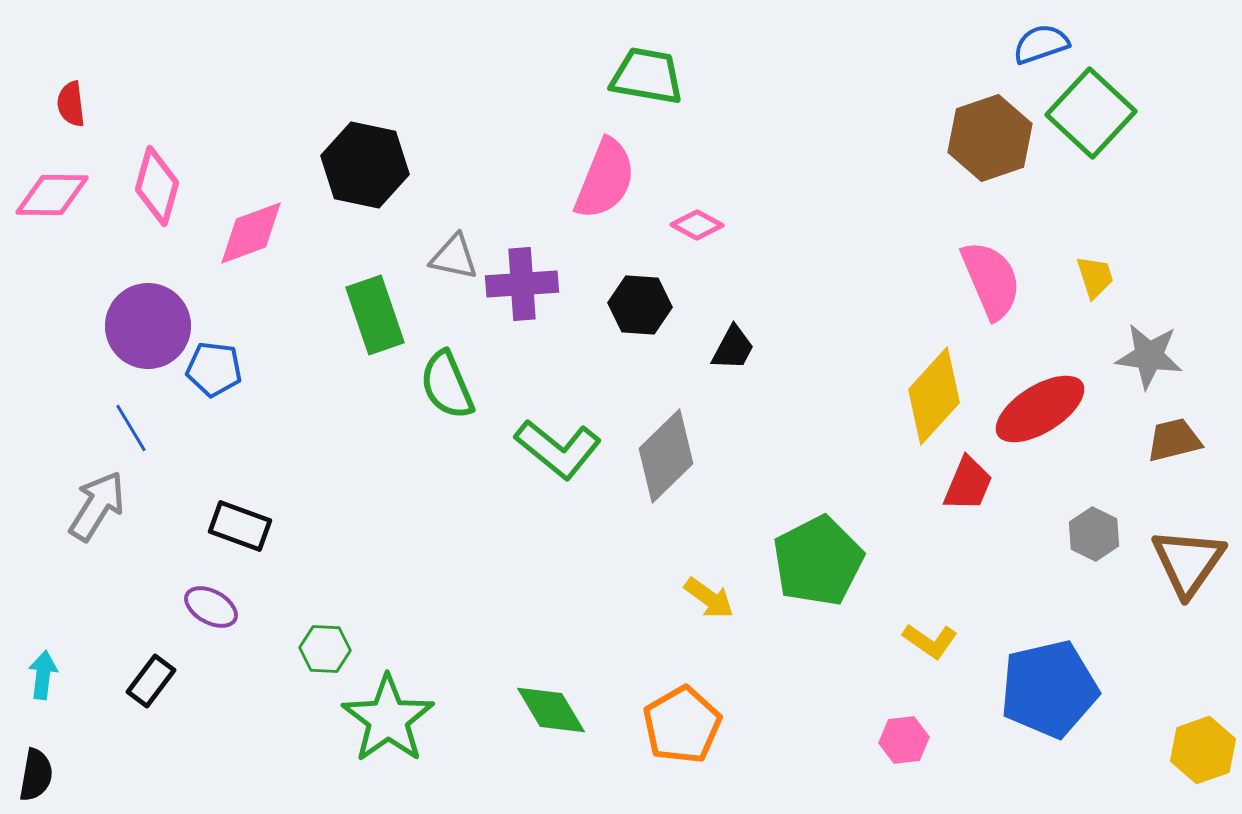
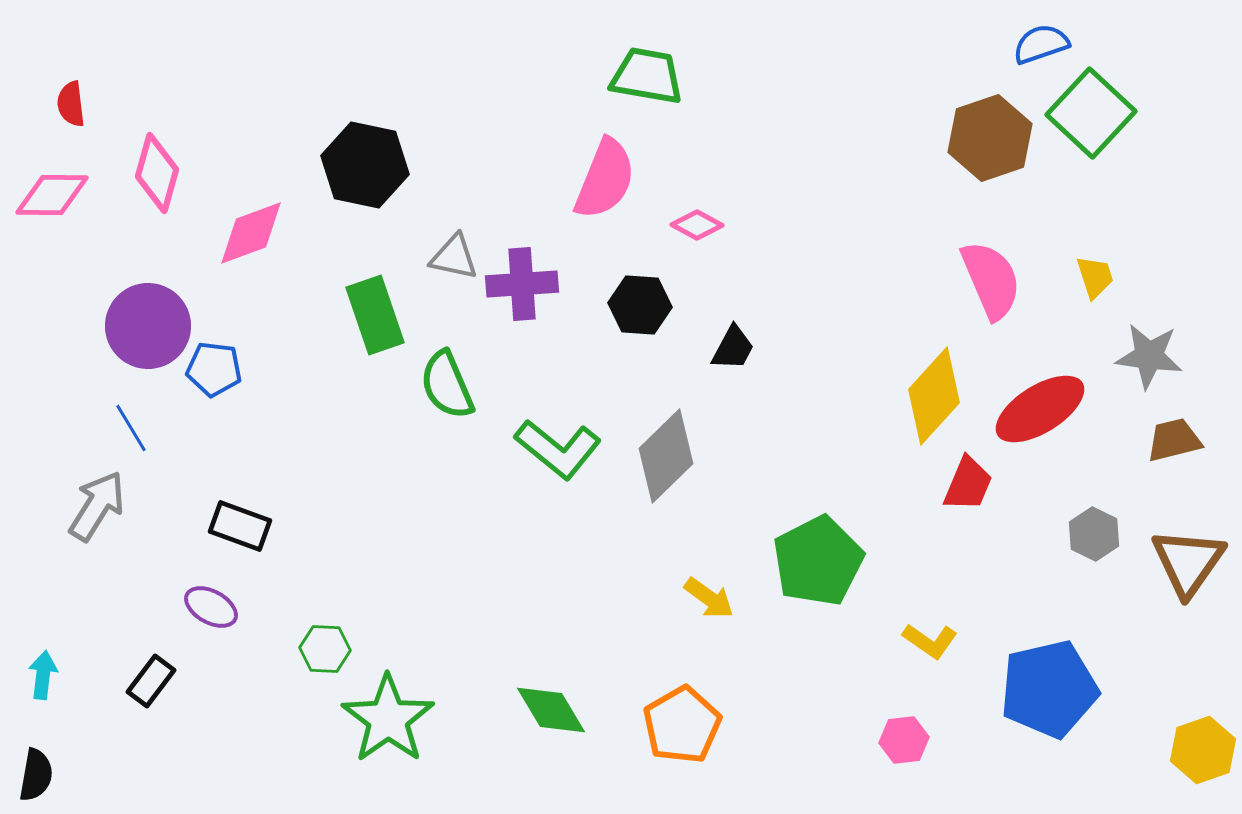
pink diamond at (157, 186): moved 13 px up
